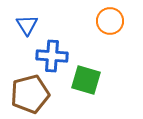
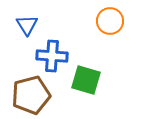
brown pentagon: moved 1 px right, 1 px down
